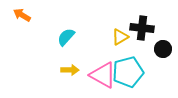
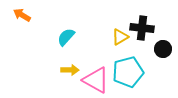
pink triangle: moved 7 px left, 5 px down
